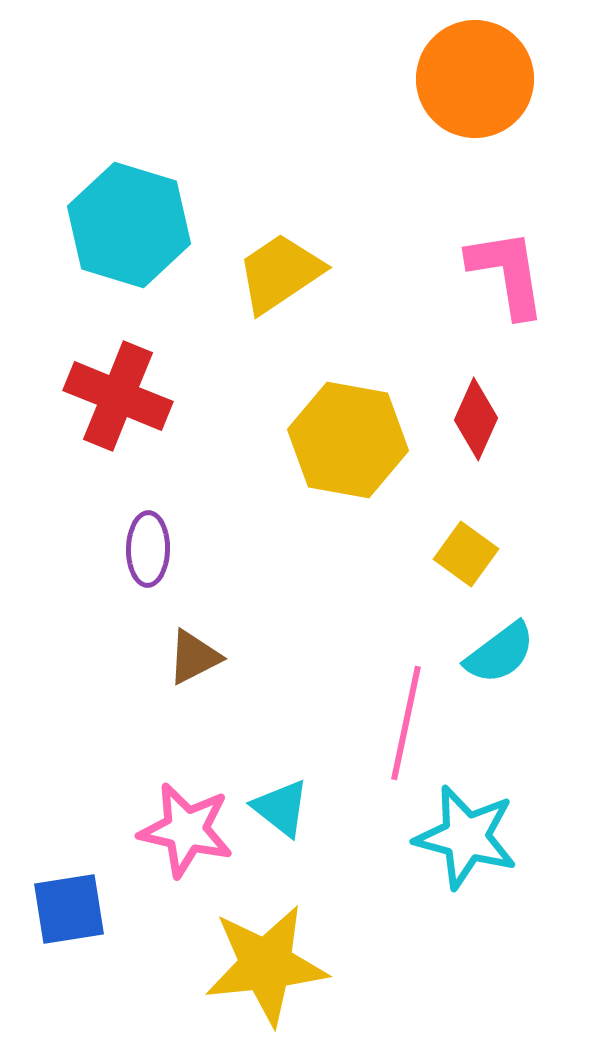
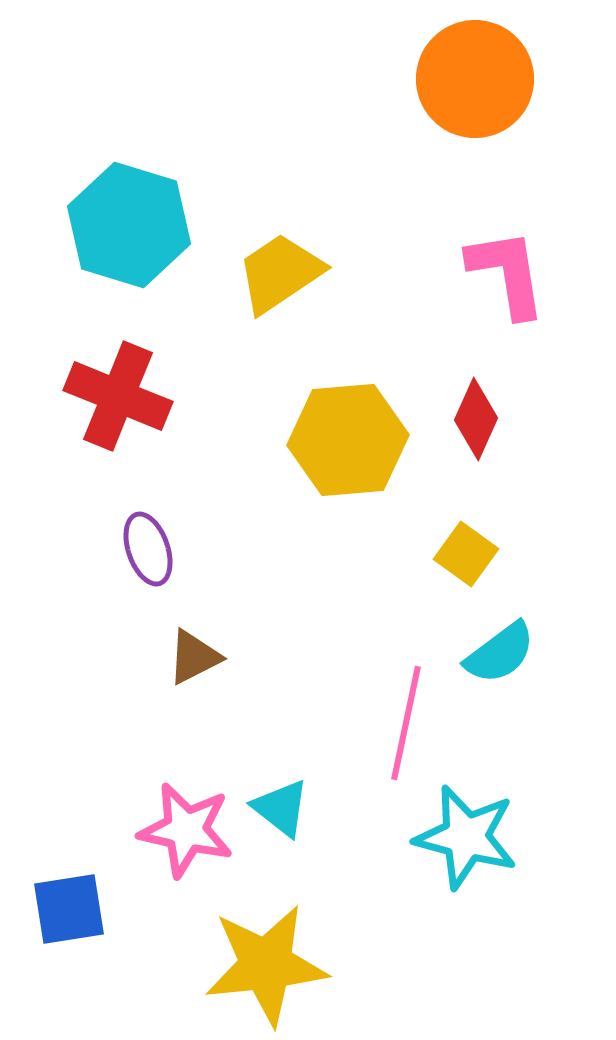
yellow hexagon: rotated 15 degrees counterclockwise
purple ellipse: rotated 20 degrees counterclockwise
